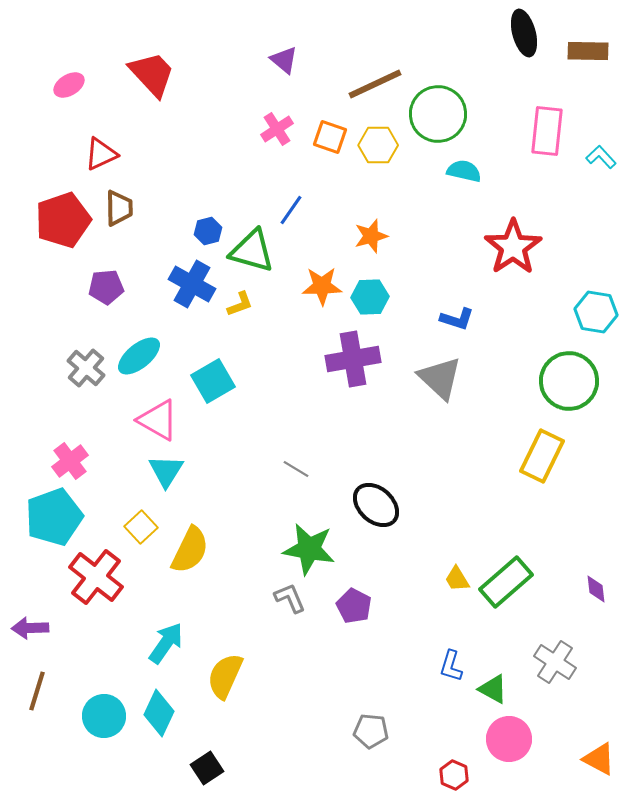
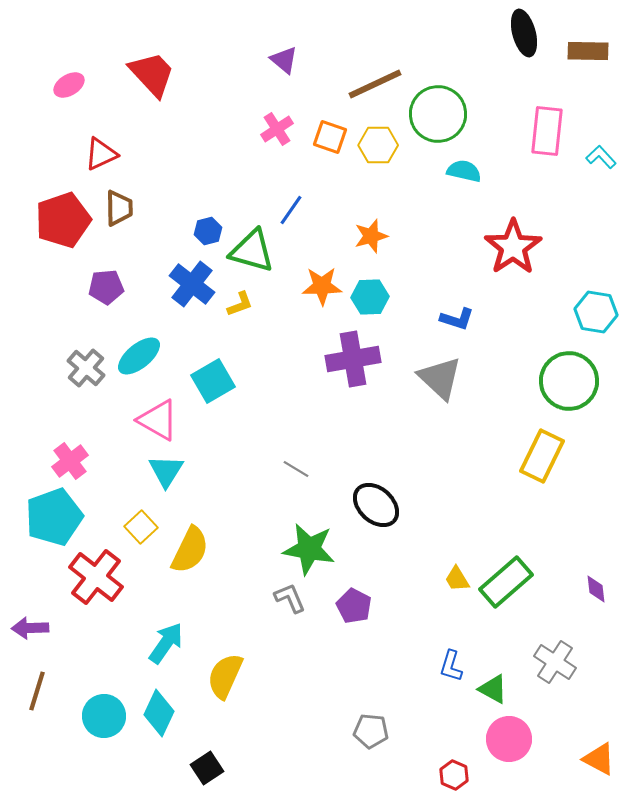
blue cross at (192, 284): rotated 9 degrees clockwise
